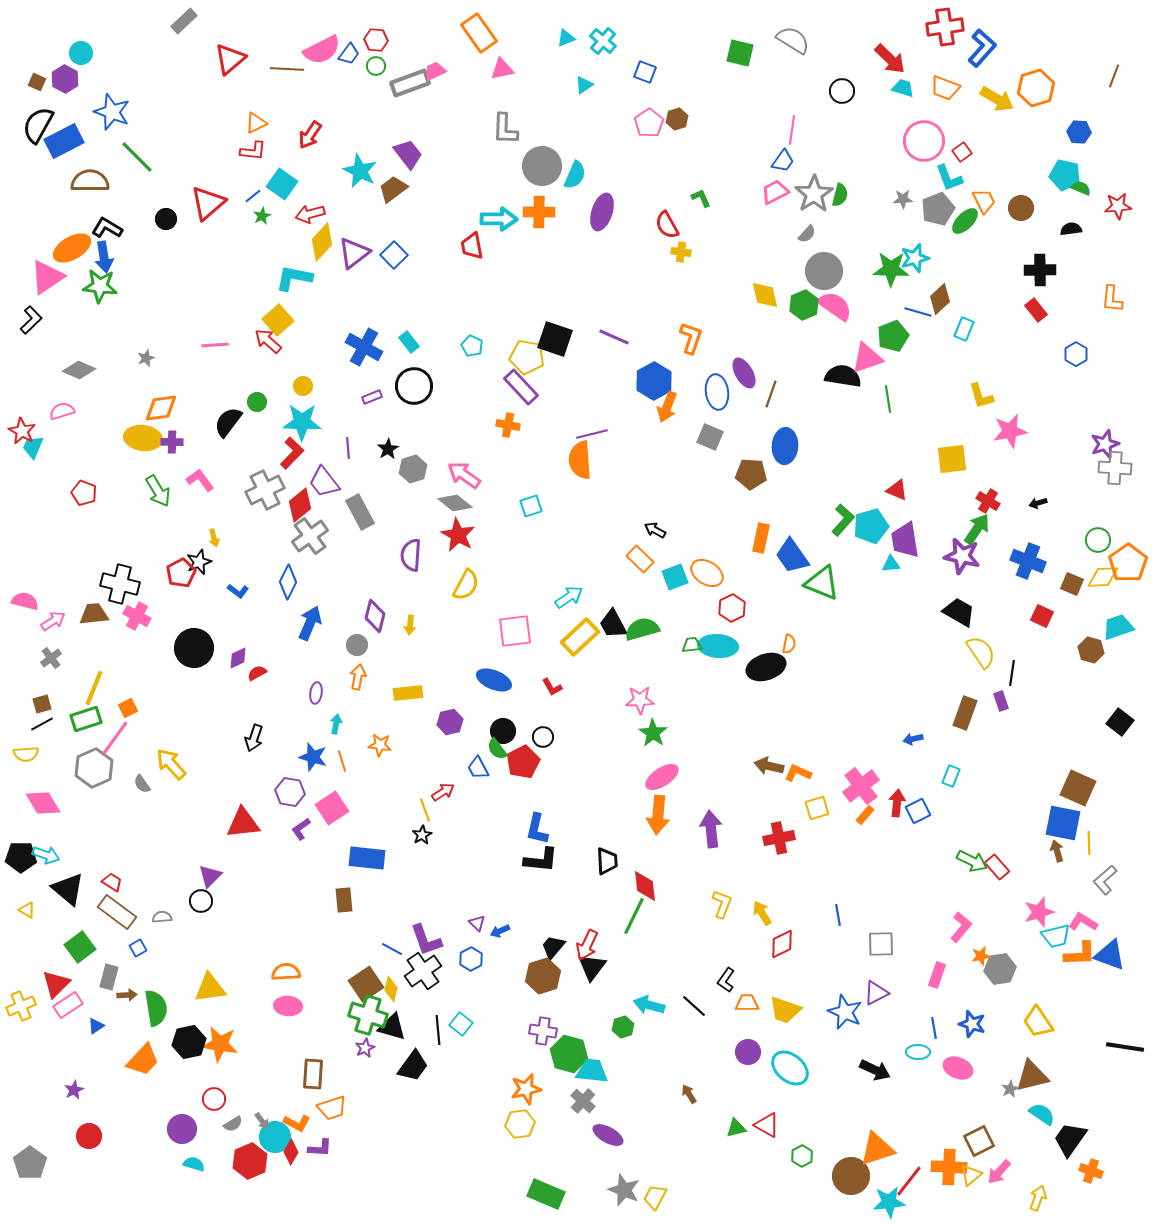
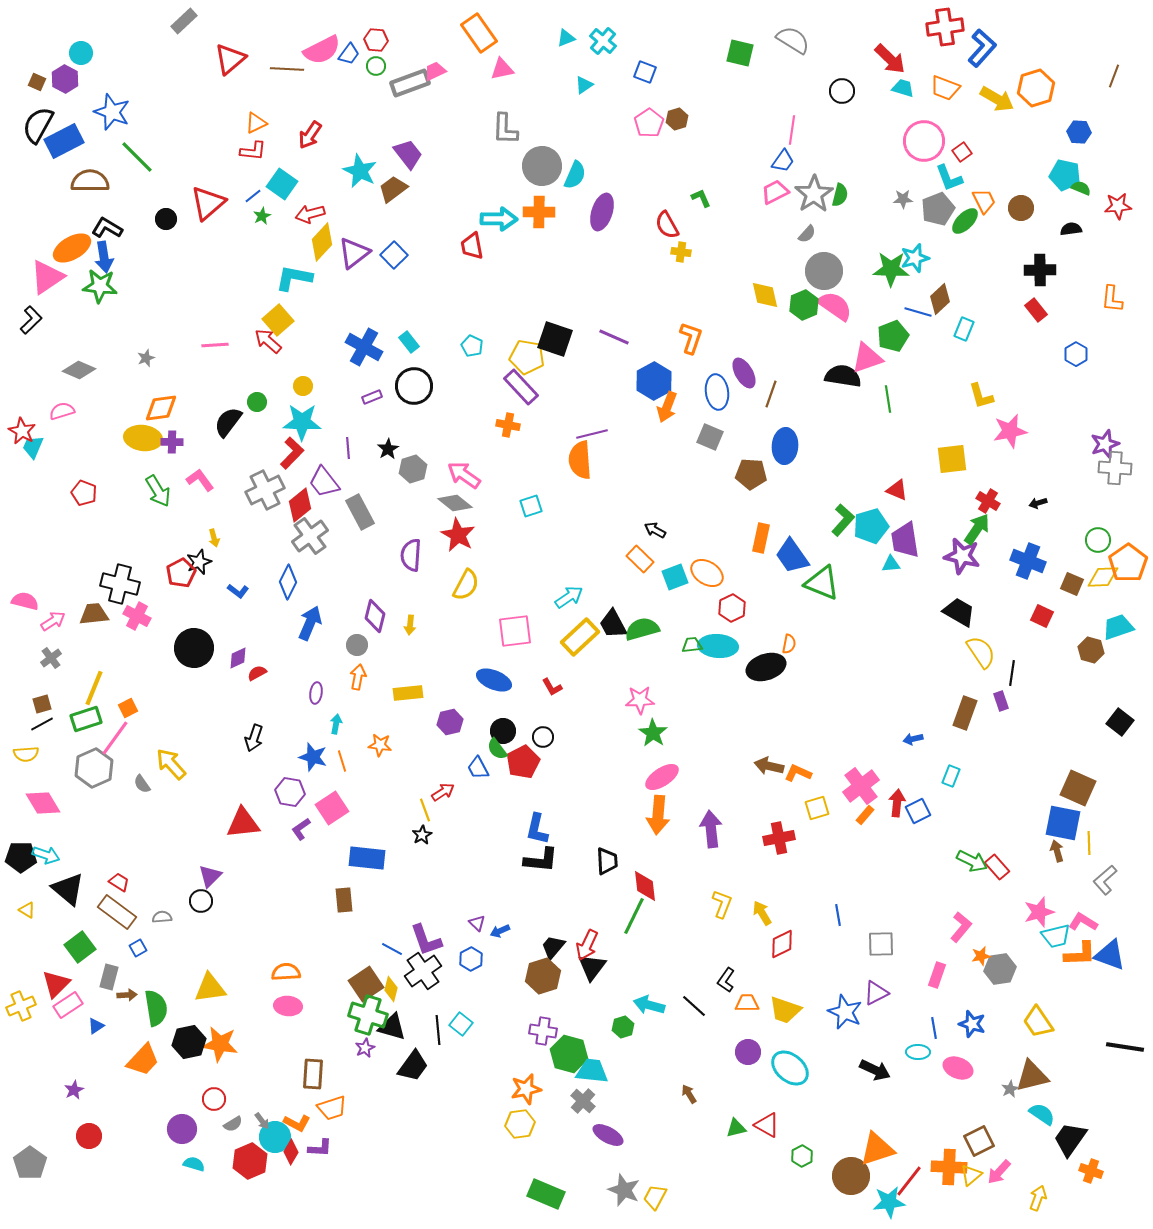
red trapezoid at (112, 882): moved 7 px right
